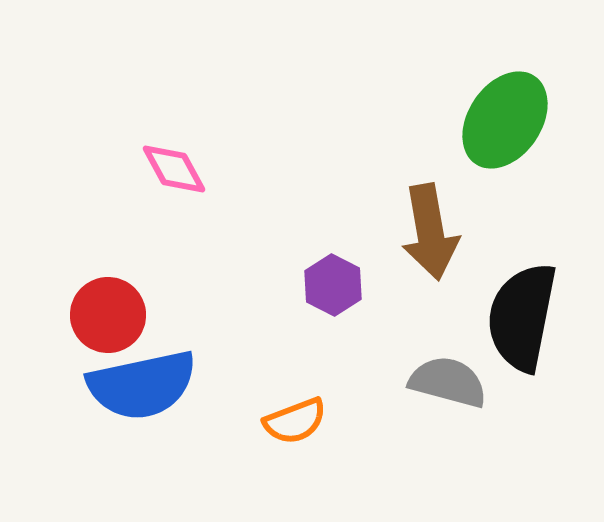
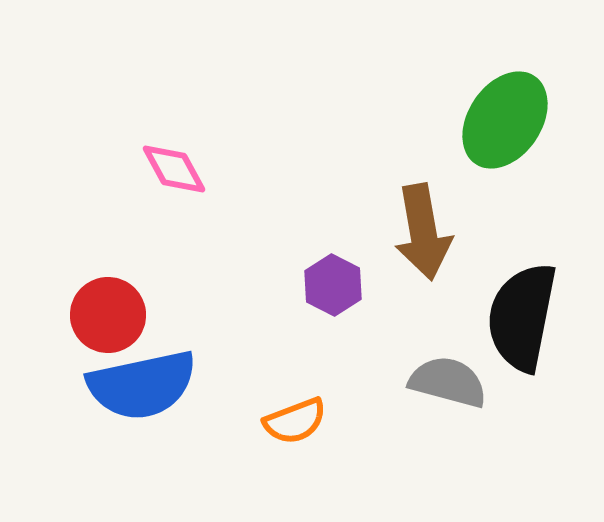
brown arrow: moved 7 px left
